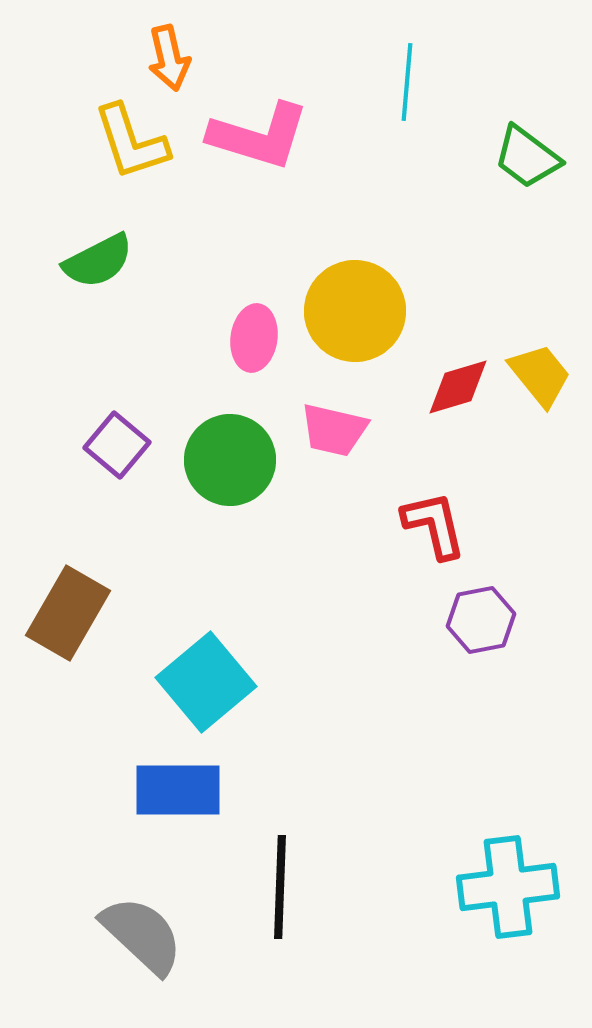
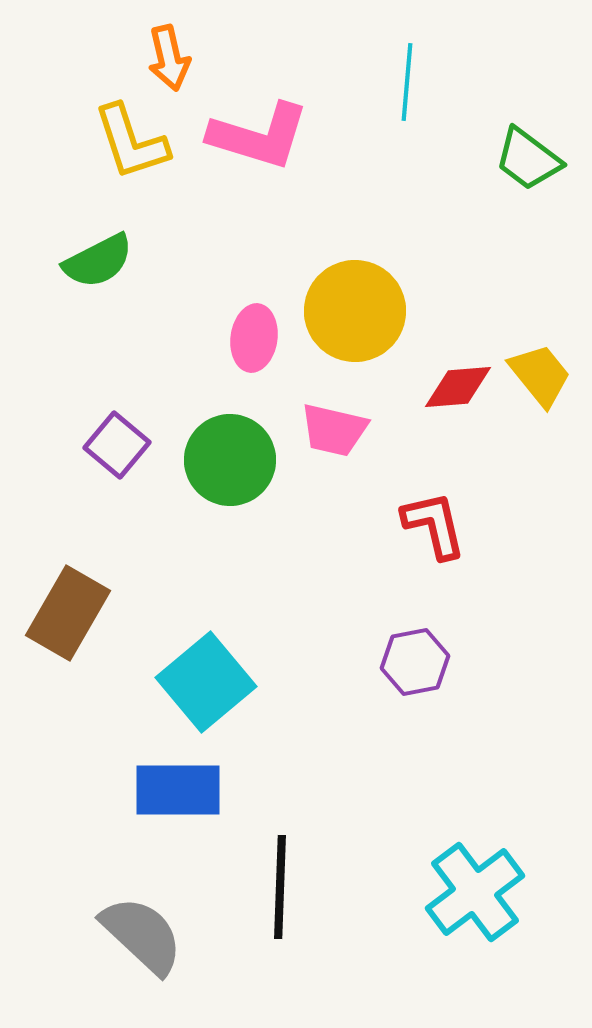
green trapezoid: moved 1 px right, 2 px down
red diamond: rotated 12 degrees clockwise
purple hexagon: moved 66 px left, 42 px down
cyan cross: moved 33 px left, 5 px down; rotated 30 degrees counterclockwise
